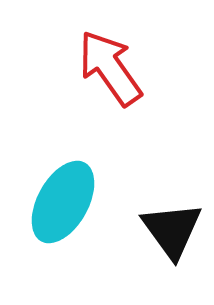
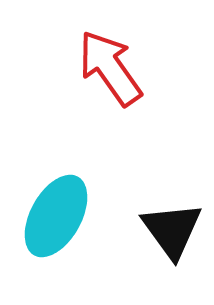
cyan ellipse: moved 7 px left, 14 px down
